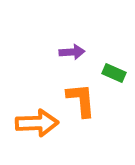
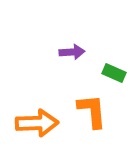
orange L-shape: moved 11 px right, 11 px down
